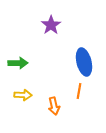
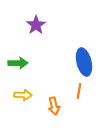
purple star: moved 15 px left
